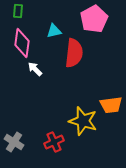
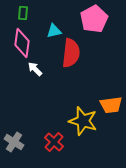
green rectangle: moved 5 px right, 2 px down
red semicircle: moved 3 px left
red cross: rotated 24 degrees counterclockwise
